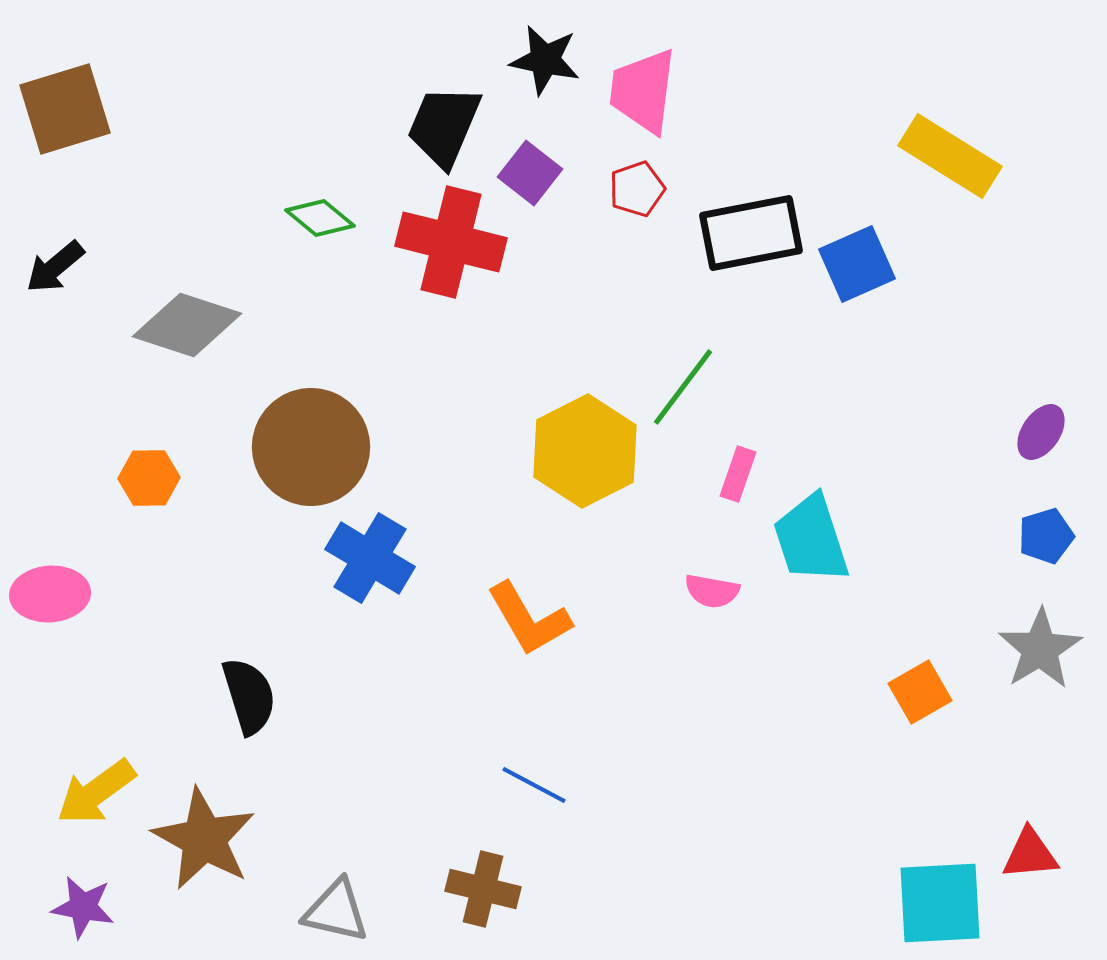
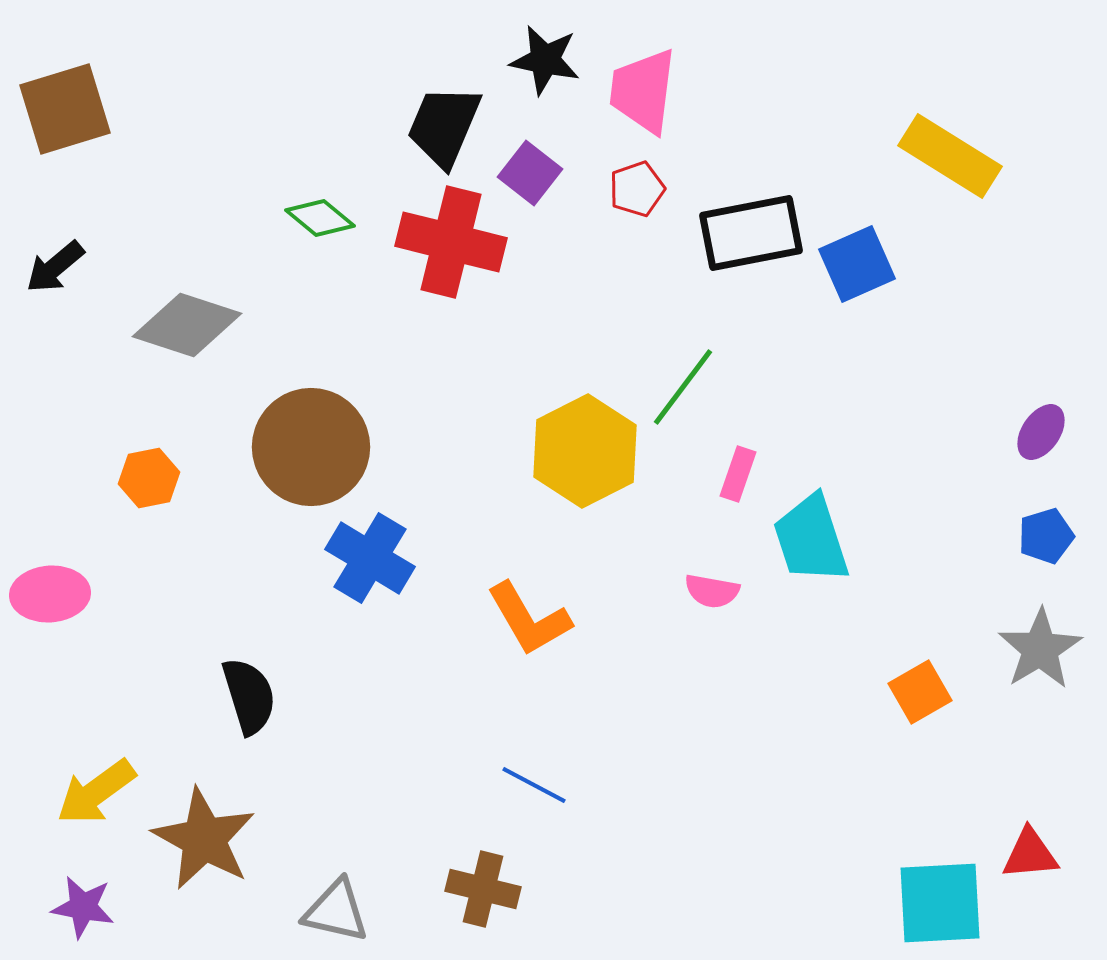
orange hexagon: rotated 10 degrees counterclockwise
